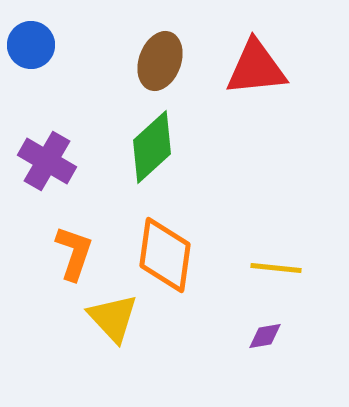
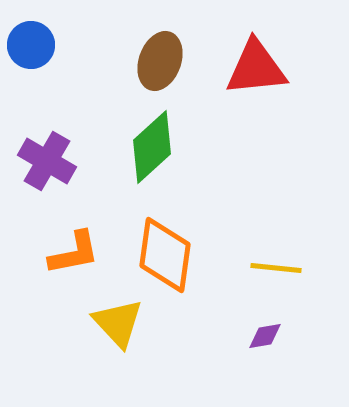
orange L-shape: rotated 60 degrees clockwise
yellow triangle: moved 5 px right, 5 px down
